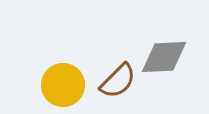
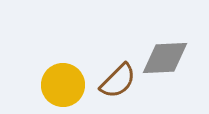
gray diamond: moved 1 px right, 1 px down
